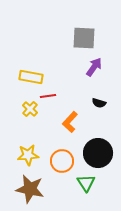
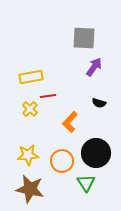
yellow rectangle: rotated 20 degrees counterclockwise
black circle: moved 2 px left
